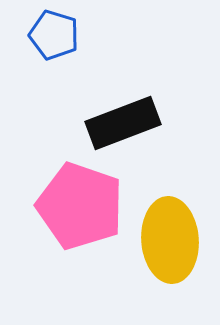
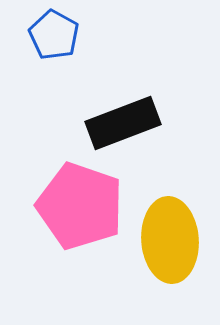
blue pentagon: rotated 12 degrees clockwise
